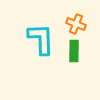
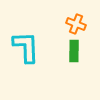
cyan L-shape: moved 15 px left, 8 px down
